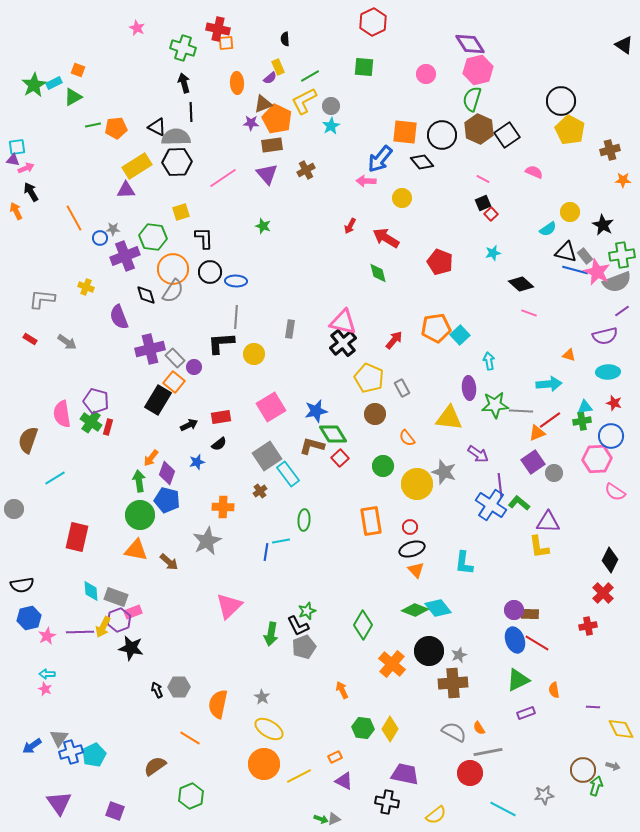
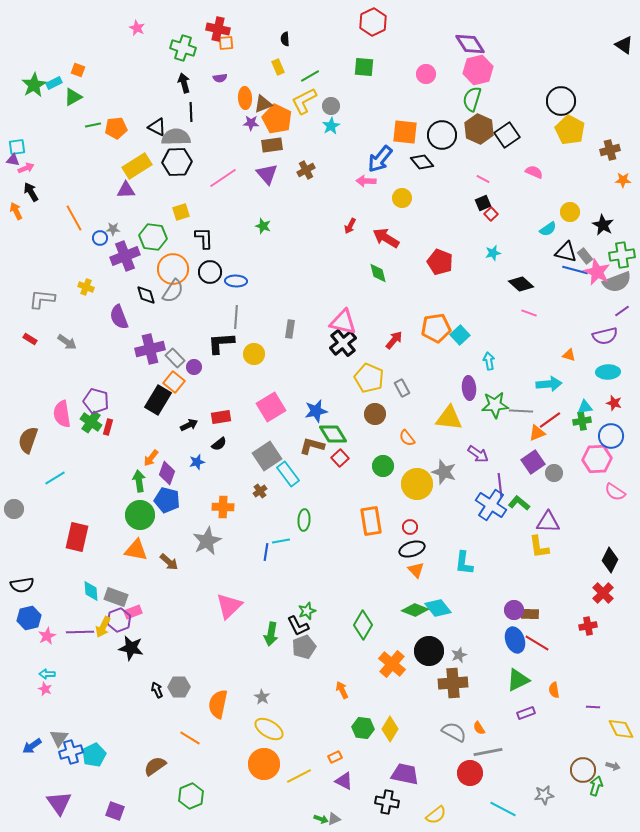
purple semicircle at (270, 78): moved 50 px left; rotated 32 degrees clockwise
orange ellipse at (237, 83): moved 8 px right, 15 px down
